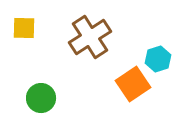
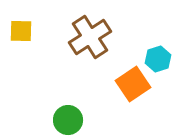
yellow square: moved 3 px left, 3 px down
green circle: moved 27 px right, 22 px down
